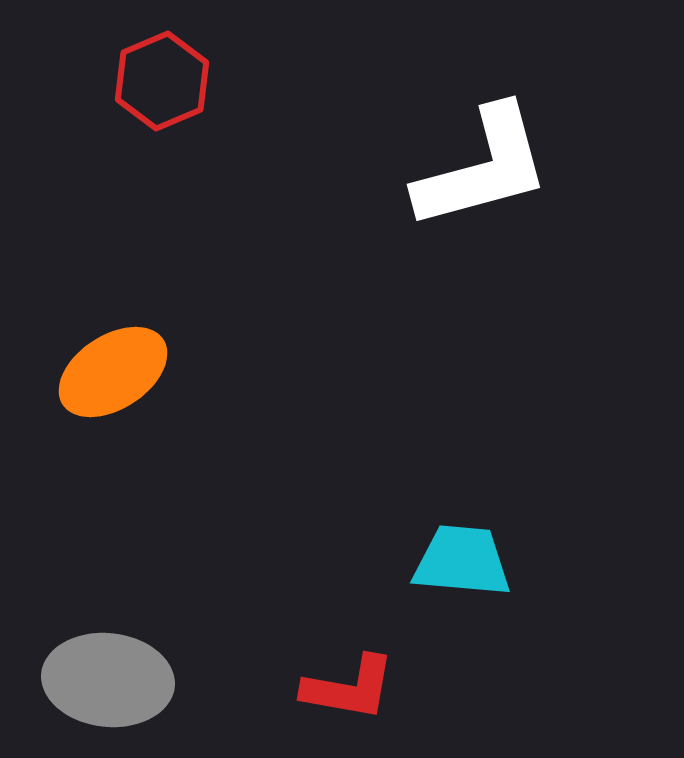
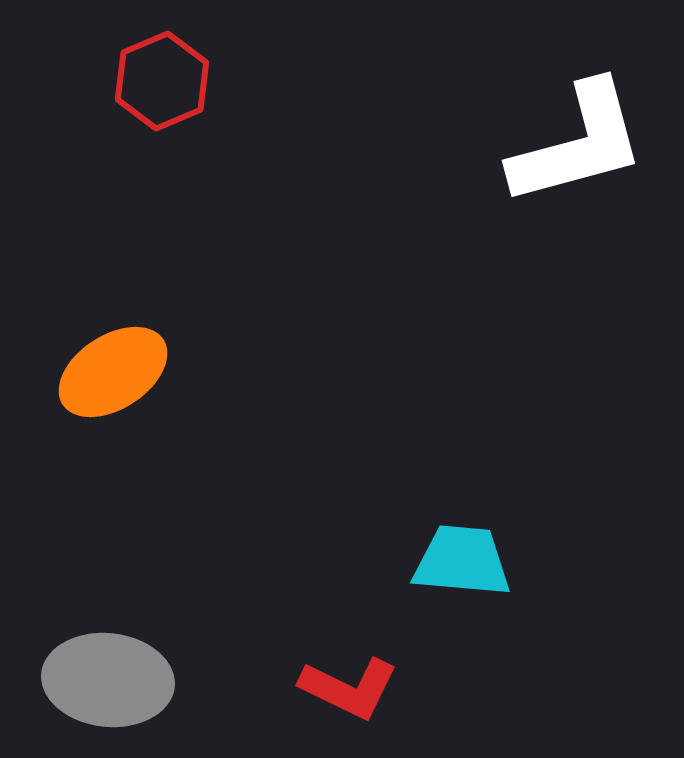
white L-shape: moved 95 px right, 24 px up
red L-shape: rotated 16 degrees clockwise
